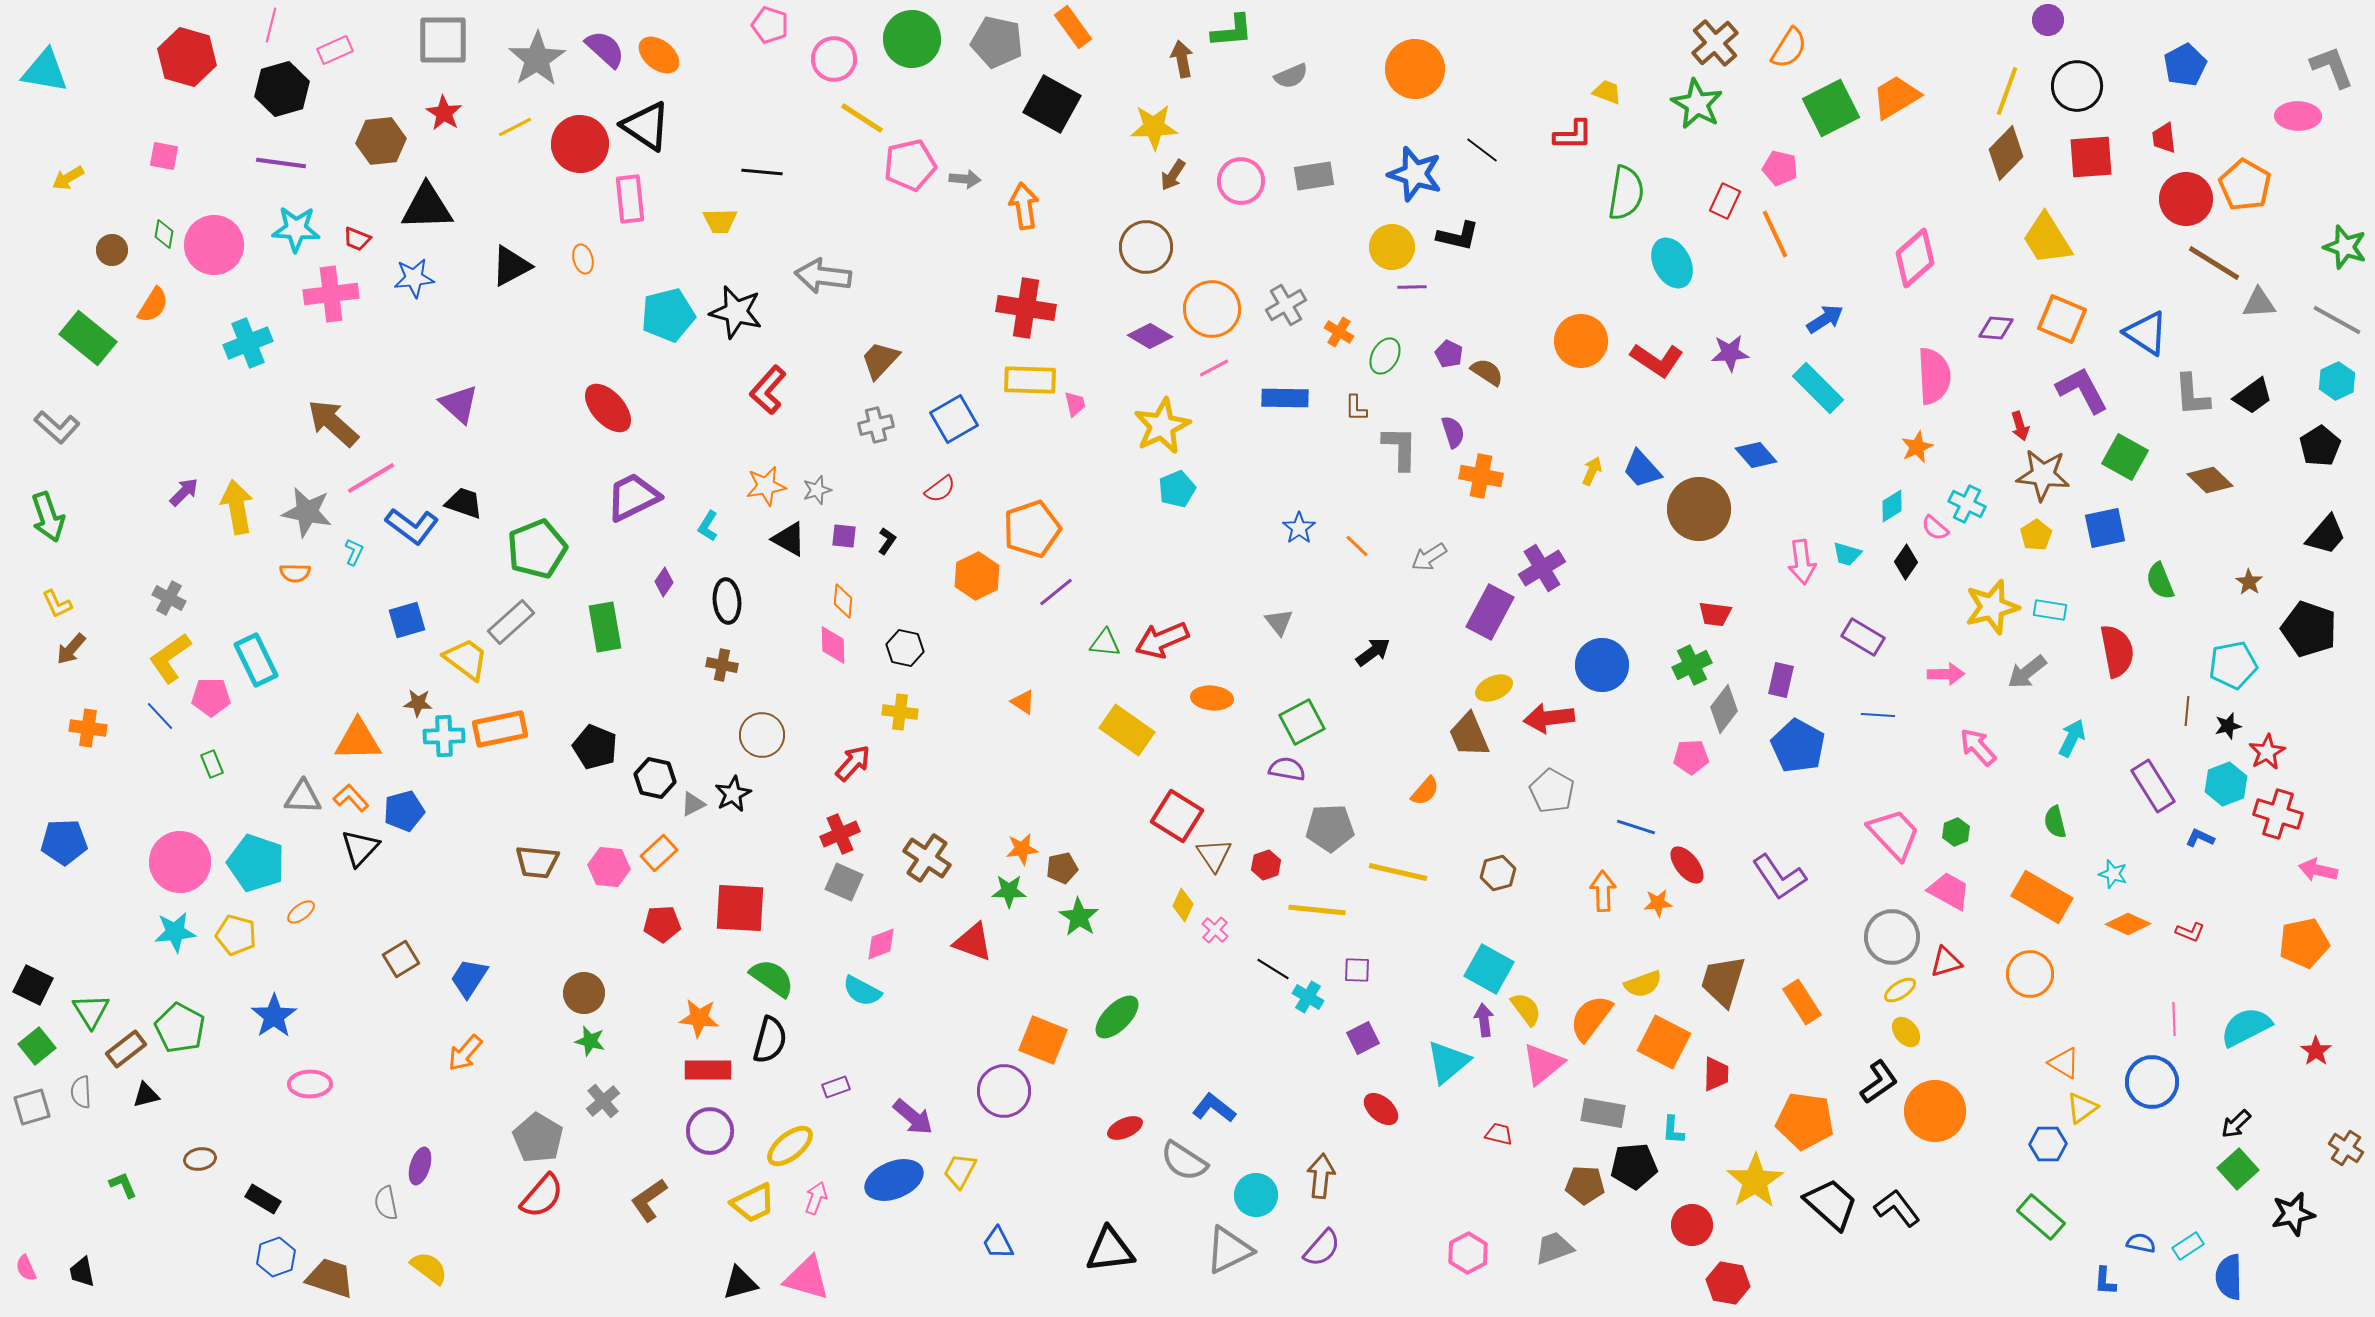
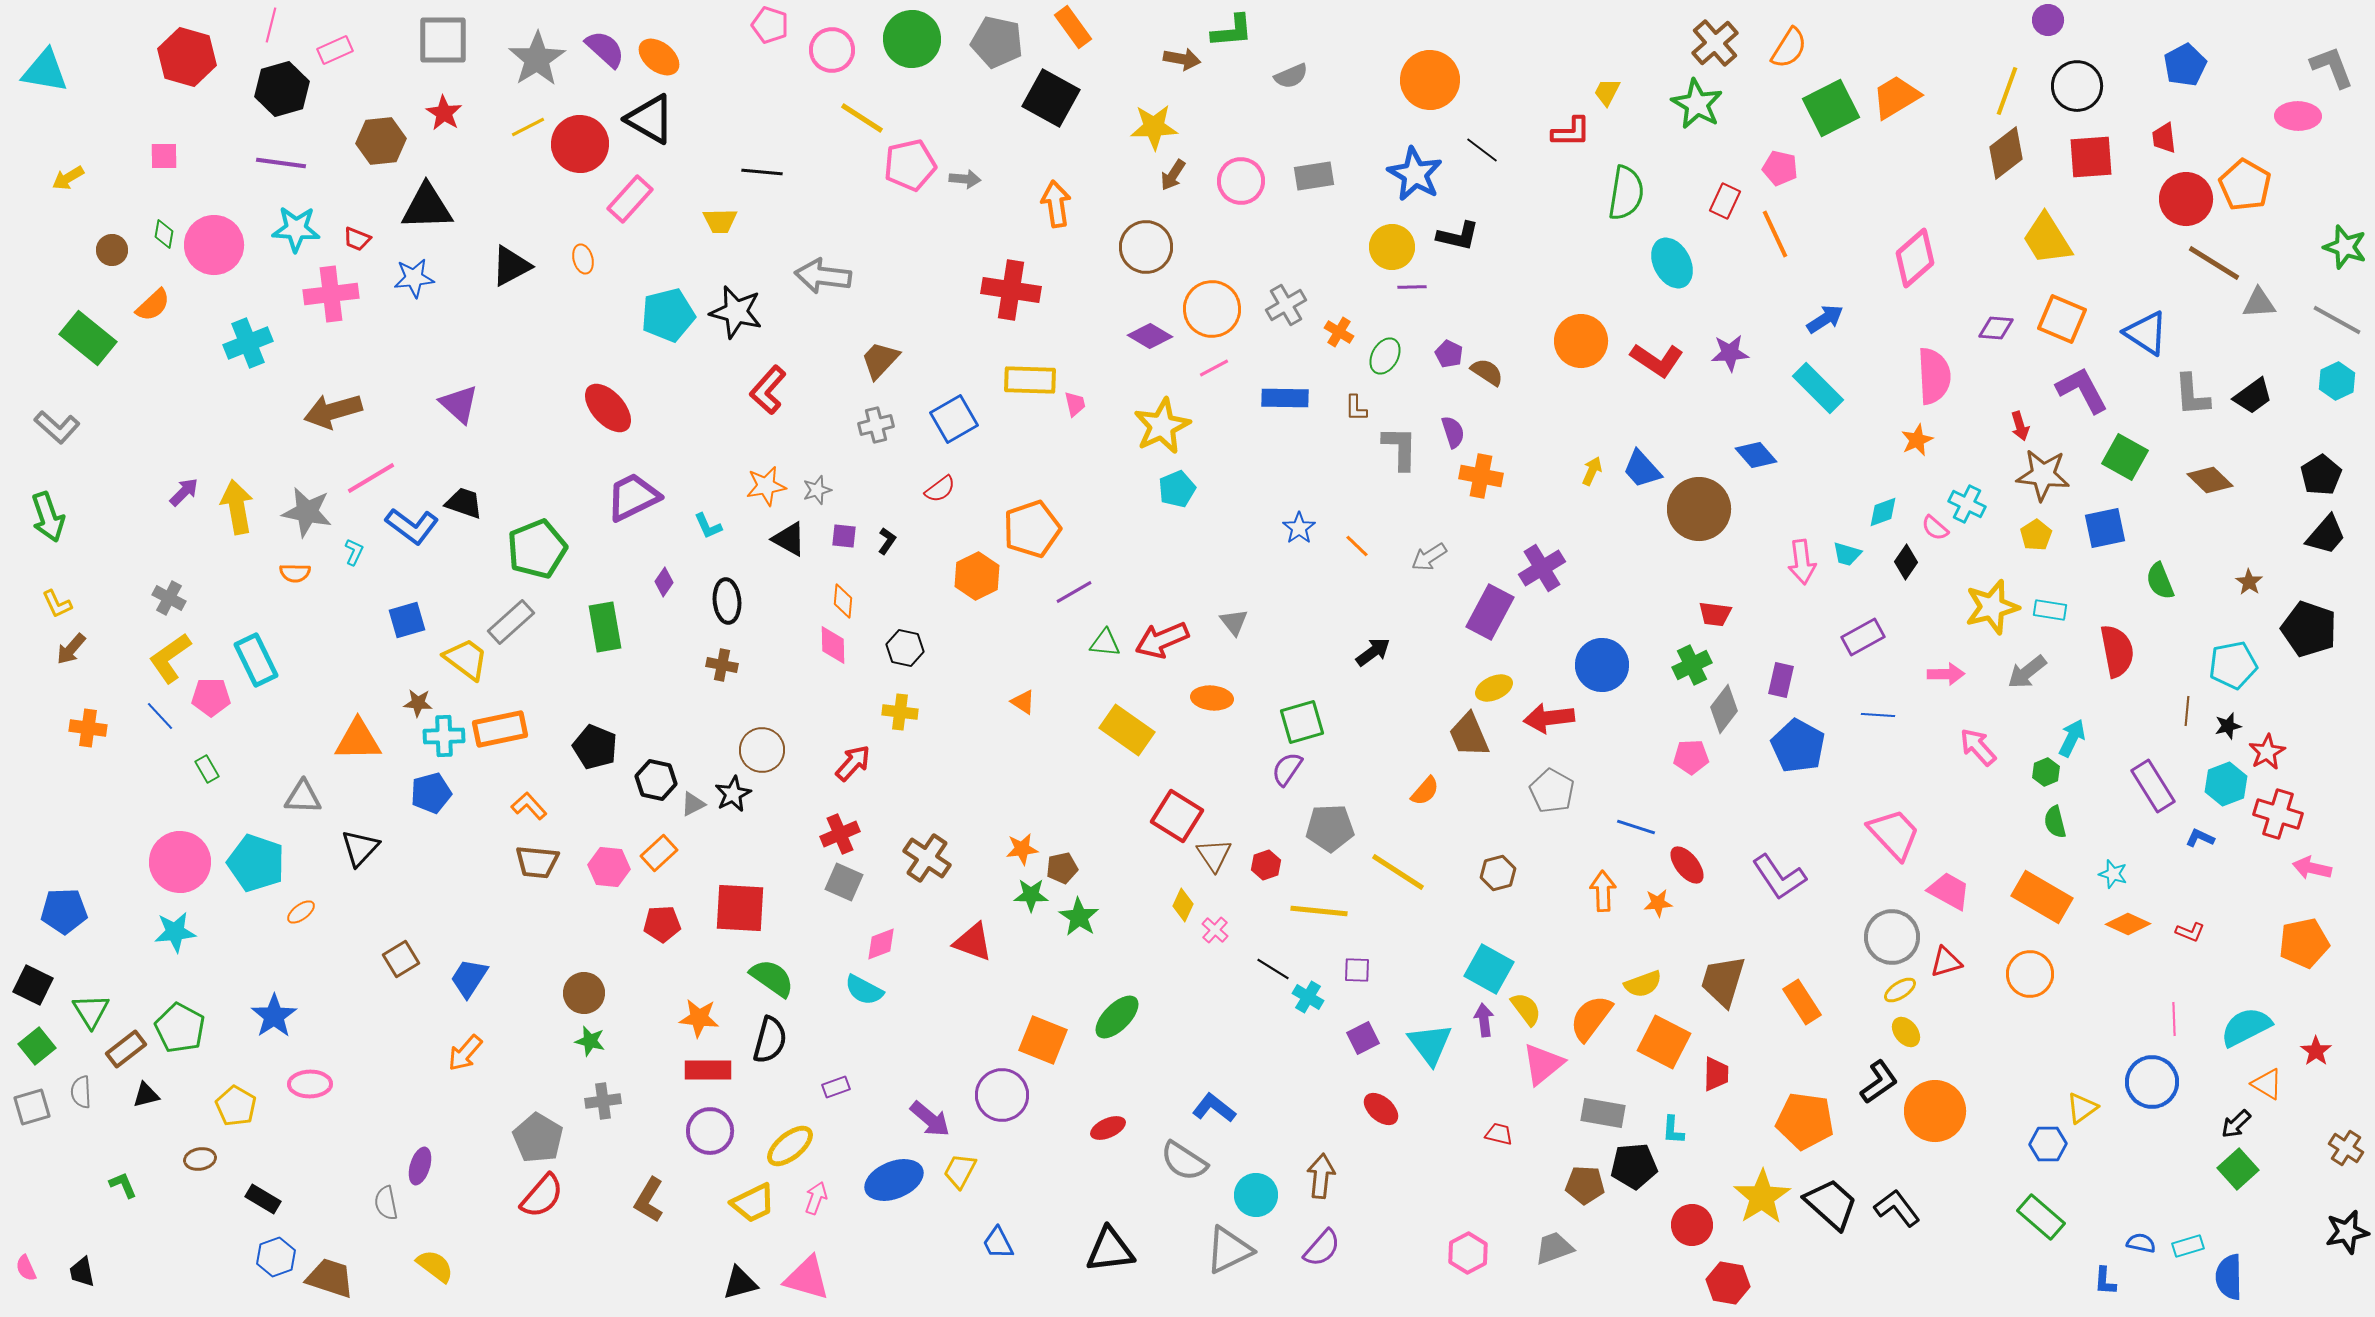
orange ellipse at (659, 55): moved 2 px down
pink circle at (834, 59): moved 2 px left, 9 px up
brown arrow at (1182, 59): rotated 111 degrees clockwise
orange circle at (1415, 69): moved 15 px right, 11 px down
yellow trapezoid at (1607, 92): rotated 84 degrees counterclockwise
black square at (1052, 104): moved 1 px left, 6 px up
black triangle at (646, 126): moved 4 px right, 7 px up; rotated 4 degrees counterclockwise
yellow line at (515, 127): moved 13 px right
red L-shape at (1573, 135): moved 2 px left, 3 px up
brown diamond at (2006, 153): rotated 8 degrees clockwise
pink square at (164, 156): rotated 12 degrees counterclockwise
blue star at (1415, 174): rotated 12 degrees clockwise
pink rectangle at (630, 199): rotated 48 degrees clockwise
orange arrow at (1024, 206): moved 32 px right, 2 px up
orange semicircle at (153, 305): rotated 15 degrees clockwise
red cross at (1026, 308): moved 15 px left, 18 px up
brown arrow at (333, 423): moved 12 px up; rotated 58 degrees counterclockwise
black pentagon at (2320, 446): moved 1 px right, 29 px down
orange star at (1917, 447): moved 7 px up
cyan diamond at (1892, 506): moved 9 px left, 6 px down; rotated 12 degrees clockwise
cyan L-shape at (708, 526): rotated 56 degrees counterclockwise
purple line at (1056, 592): moved 18 px right; rotated 9 degrees clockwise
gray triangle at (1279, 622): moved 45 px left
purple rectangle at (1863, 637): rotated 60 degrees counterclockwise
green square at (1302, 722): rotated 12 degrees clockwise
brown circle at (762, 735): moved 15 px down
green rectangle at (212, 764): moved 5 px left, 5 px down; rotated 8 degrees counterclockwise
purple semicircle at (1287, 769): rotated 66 degrees counterclockwise
black hexagon at (655, 778): moved 1 px right, 2 px down
orange L-shape at (351, 798): moved 178 px right, 8 px down
blue pentagon at (404, 811): moved 27 px right, 18 px up
green hexagon at (1956, 832): moved 90 px right, 60 px up
blue pentagon at (64, 842): moved 69 px down
pink arrow at (2318, 870): moved 6 px left, 2 px up
yellow line at (1398, 872): rotated 20 degrees clockwise
green star at (1009, 891): moved 22 px right, 4 px down
yellow line at (1317, 910): moved 2 px right, 1 px down
yellow pentagon at (236, 935): moved 171 px down; rotated 15 degrees clockwise
cyan semicircle at (862, 991): moved 2 px right, 1 px up
cyan triangle at (1448, 1062): moved 18 px left, 18 px up; rotated 27 degrees counterclockwise
orange triangle at (2064, 1063): moved 203 px right, 21 px down
purple circle at (1004, 1091): moved 2 px left, 4 px down
gray cross at (603, 1101): rotated 32 degrees clockwise
purple arrow at (913, 1117): moved 17 px right, 2 px down
red ellipse at (1125, 1128): moved 17 px left
yellow star at (1755, 1181): moved 7 px right, 16 px down
brown L-shape at (649, 1200): rotated 24 degrees counterclockwise
black star at (2293, 1214): moved 54 px right, 18 px down
cyan rectangle at (2188, 1246): rotated 16 degrees clockwise
yellow semicircle at (429, 1268): moved 6 px right, 2 px up
